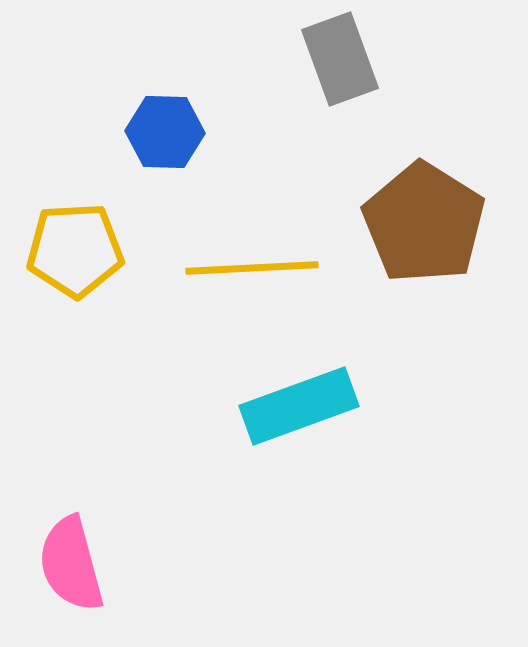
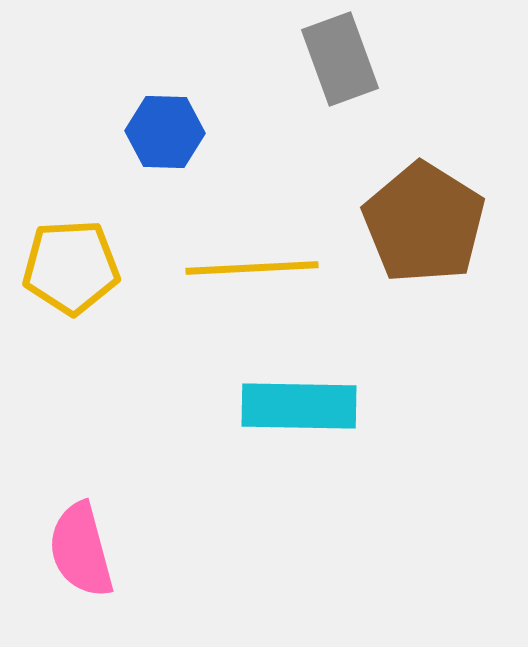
yellow pentagon: moved 4 px left, 17 px down
cyan rectangle: rotated 21 degrees clockwise
pink semicircle: moved 10 px right, 14 px up
